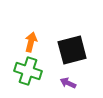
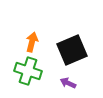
orange arrow: moved 1 px right
black square: rotated 8 degrees counterclockwise
